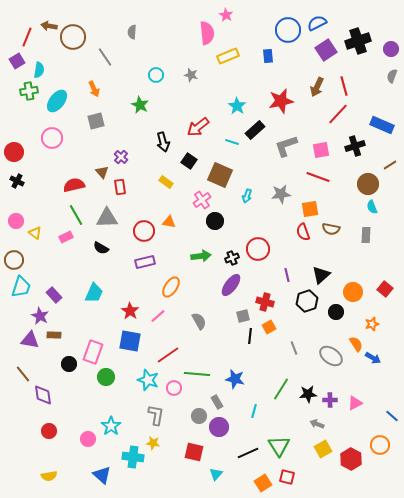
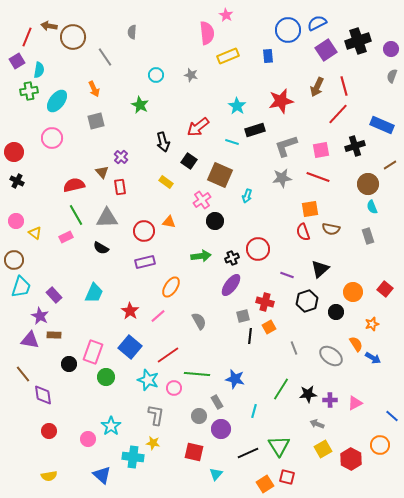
black rectangle at (255, 130): rotated 24 degrees clockwise
gray star at (281, 194): moved 1 px right, 16 px up
gray rectangle at (366, 235): moved 2 px right, 1 px down; rotated 21 degrees counterclockwise
purple line at (287, 275): rotated 56 degrees counterclockwise
black triangle at (321, 275): moved 1 px left, 6 px up
blue square at (130, 341): moved 6 px down; rotated 30 degrees clockwise
purple circle at (219, 427): moved 2 px right, 2 px down
orange square at (263, 483): moved 2 px right, 1 px down
